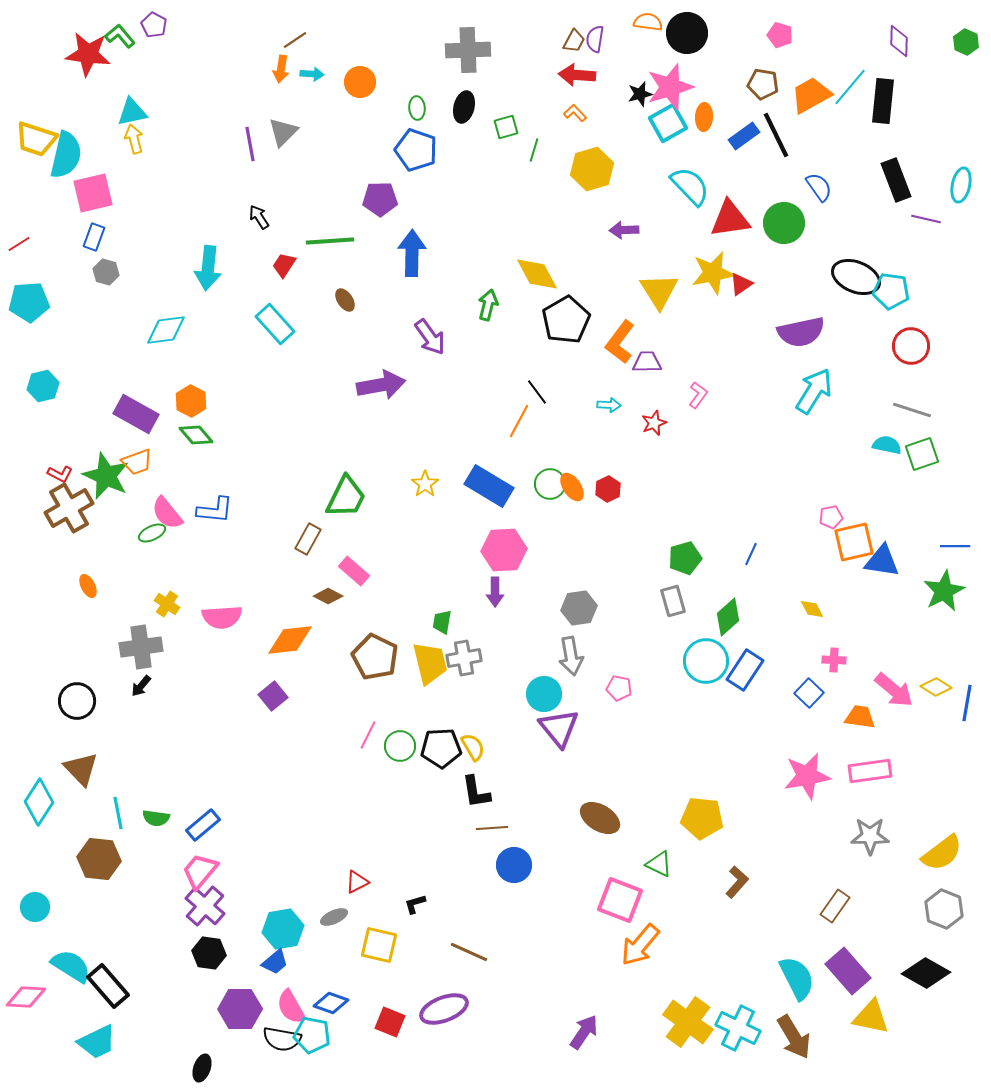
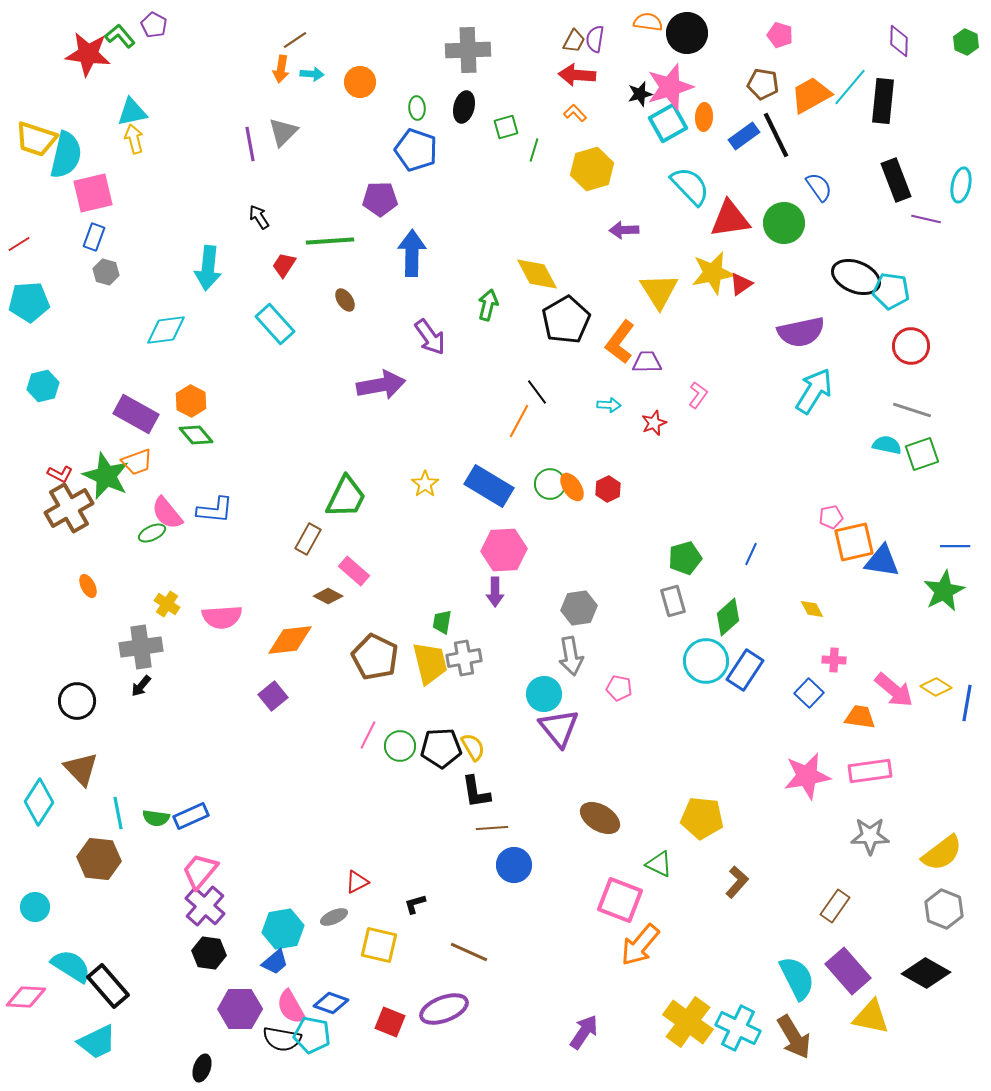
blue rectangle at (203, 825): moved 12 px left, 9 px up; rotated 16 degrees clockwise
